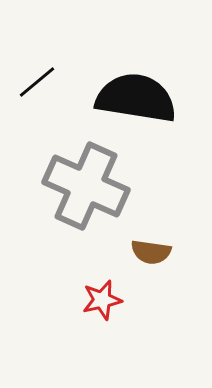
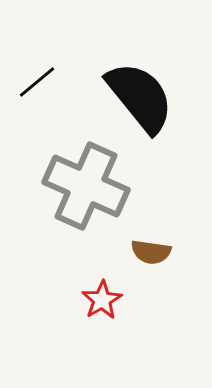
black semicircle: moved 4 px right, 1 px up; rotated 42 degrees clockwise
red star: rotated 18 degrees counterclockwise
